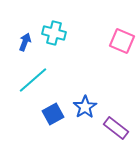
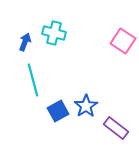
pink square: moved 1 px right; rotated 10 degrees clockwise
cyan line: rotated 64 degrees counterclockwise
blue star: moved 1 px right, 1 px up
blue square: moved 5 px right, 3 px up
